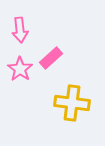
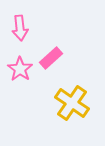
pink arrow: moved 2 px up
yellow cross: rotated 28 degrees clockwise
